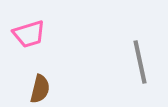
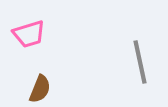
brown semicircle: rotated 8 degrees clockwise
